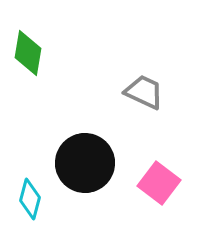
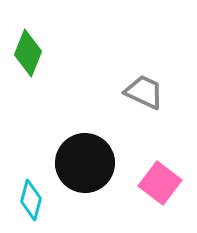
green diamond: rotated 12 degrees clockwise
pink square: moved 1 px right
cyan diamond: moved 1 px right, 1 px down
